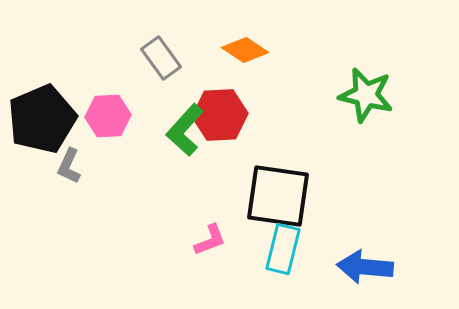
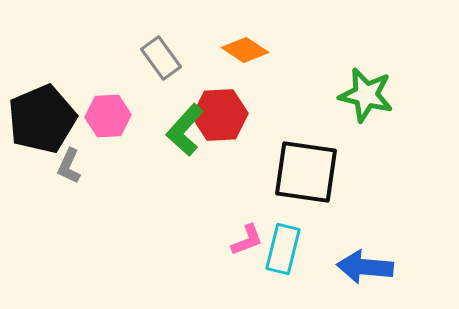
black square: moved 28 px right, 24 px up
pink L-shape: moved 37 px right
